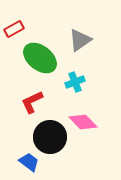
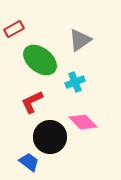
green ellipse: moved 2 px down
